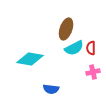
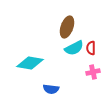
brown ellipse: moved 1 px right, 2 px up
cyan diamond: moved 4 px down
